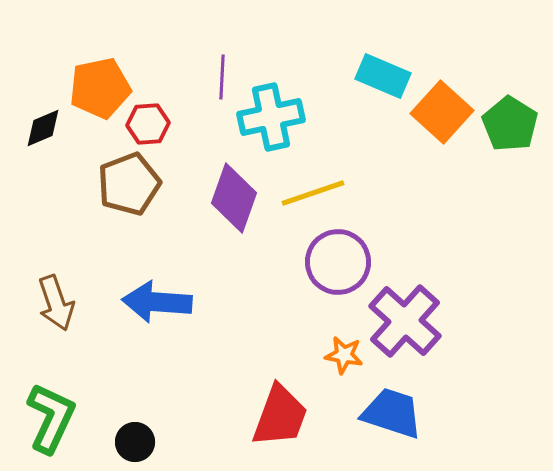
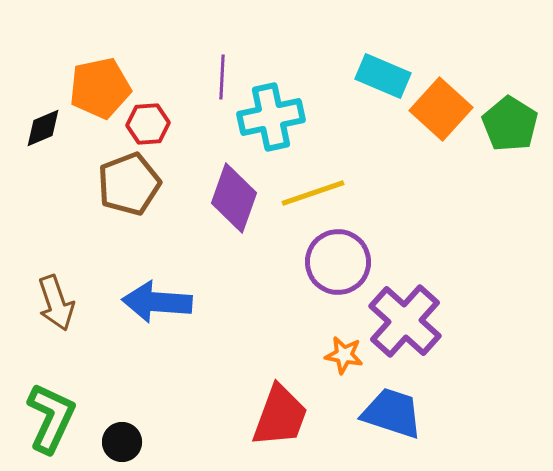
orange square: moved 1 px left, 3 px up
black circle: moved 13 px left
